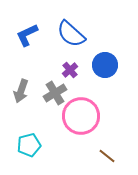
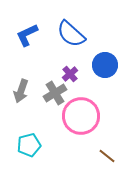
purple cross: moved 4 px down
